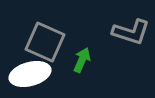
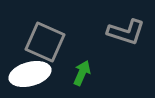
gray L-shape: moved 5 px left
green arrow: moved 13 px down
